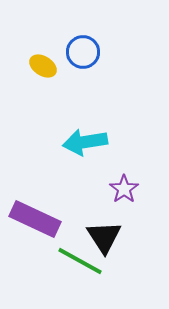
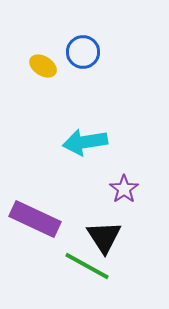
green line: moved 7 px right, 5 px down
